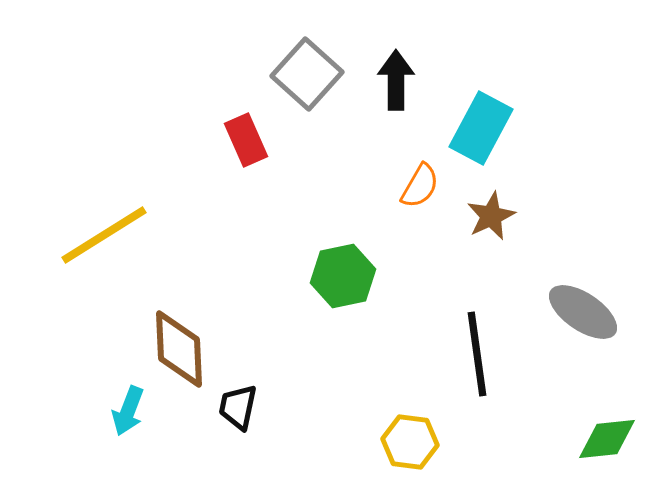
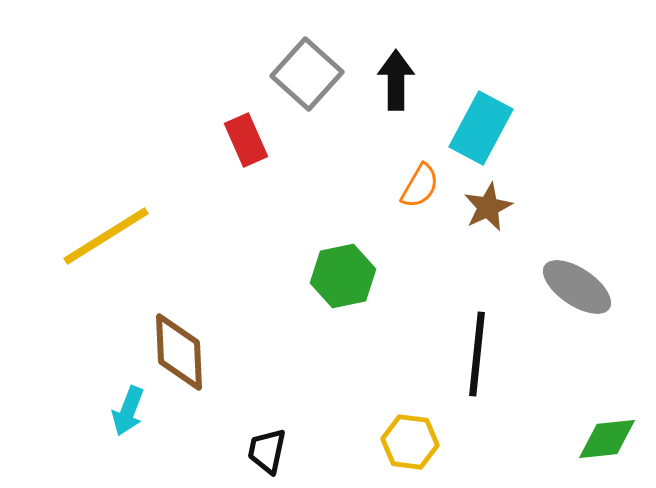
brown star: moved 3 px left, 9 px up
yellow line: moved 2 px right, 1 px down
gray ellipse: moved 6 px left, 25 px up
brown diamond: moved 3 px down
black line: rotated 14 degrees clockwise
black trapezoid: moved 29 px right, 44 px down
